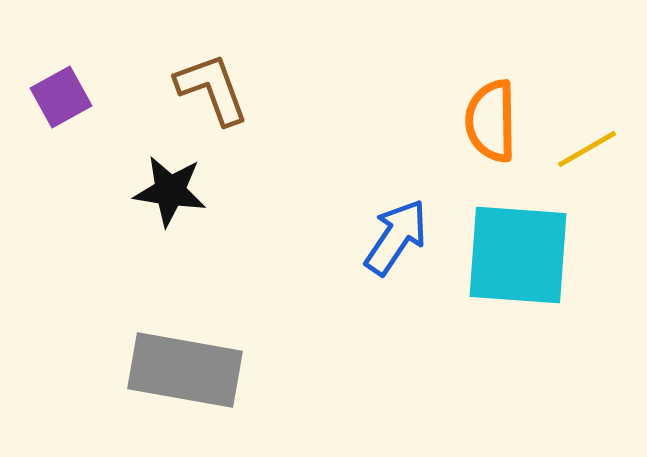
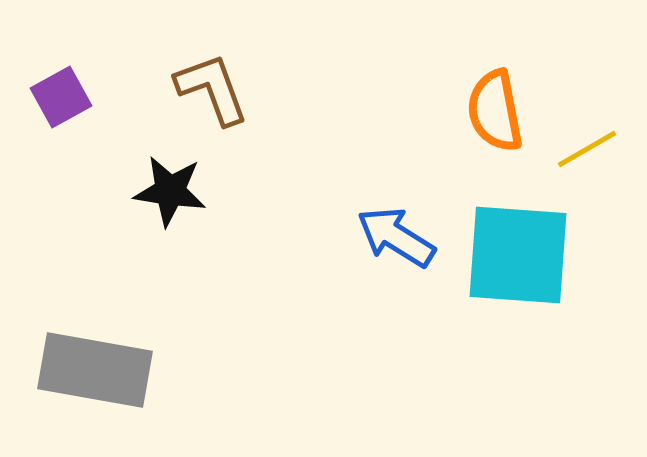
orange semicircle: moved 4 px right, 10 px up; rotated 10 degrees counterclockwise
blue arrow: rotated 92 degrees counterclockwise
gray rectangle: moved 90 px left
